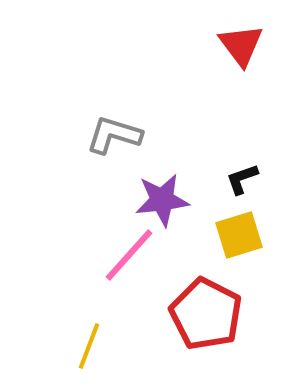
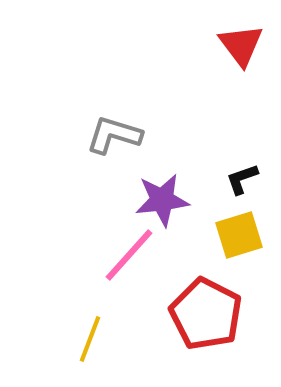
yellow line: moved 1 px right, 7 px up
